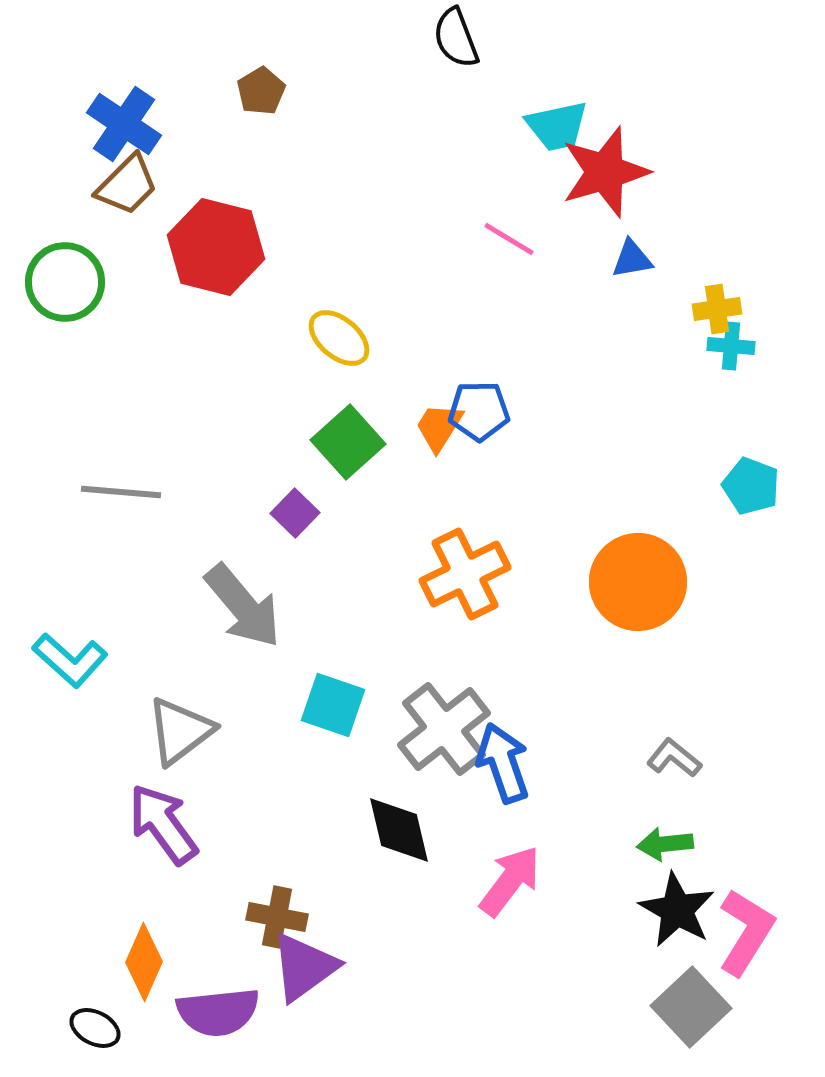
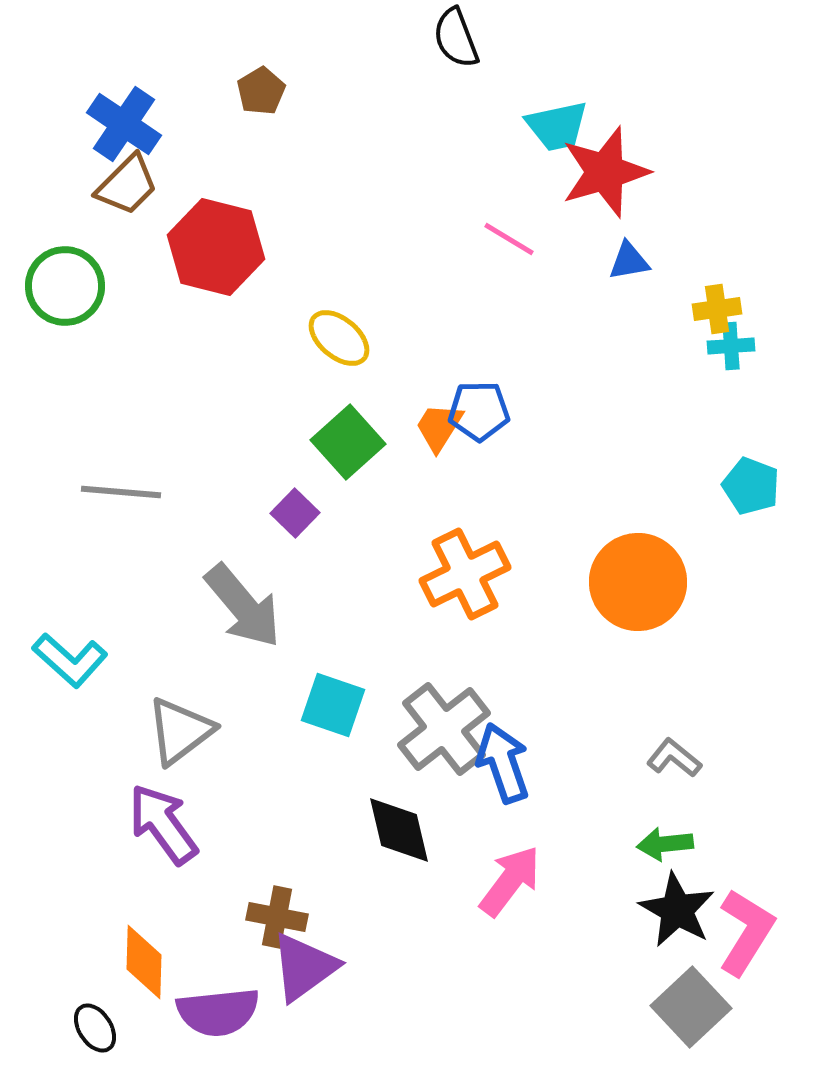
blue triangle: moved 3 px left, 2 px down
green circle: moved 4 px down
cyan cross: rotated 9 degrees counterclockwise
orange diamond: rotated 22 degrees counterclockwise
black ellipse: rotated 30 degrees clockwise
